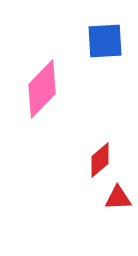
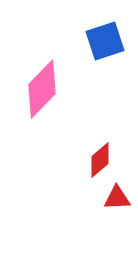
blue square: rotated 15 degrees counterclockwise
red triangle: moved 1 px left
